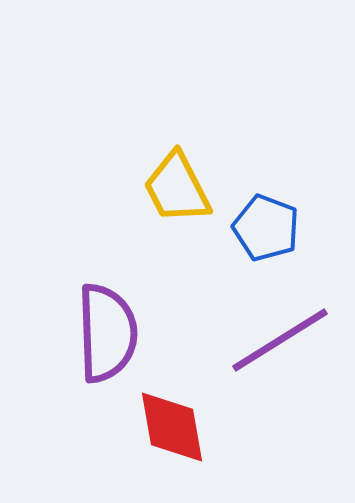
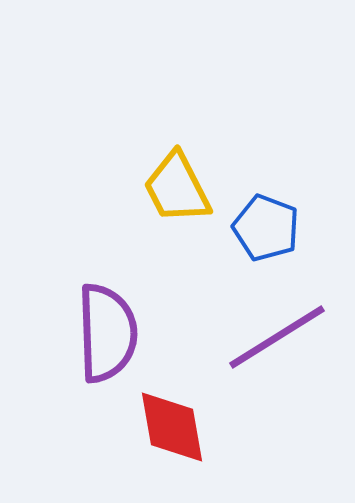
purple line: moved 3 px left, 3 px up
